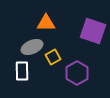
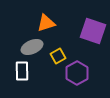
orange triangle: rotated 18 degrees counterclockwise
yellow square: moved 5 px right, 1 px up
